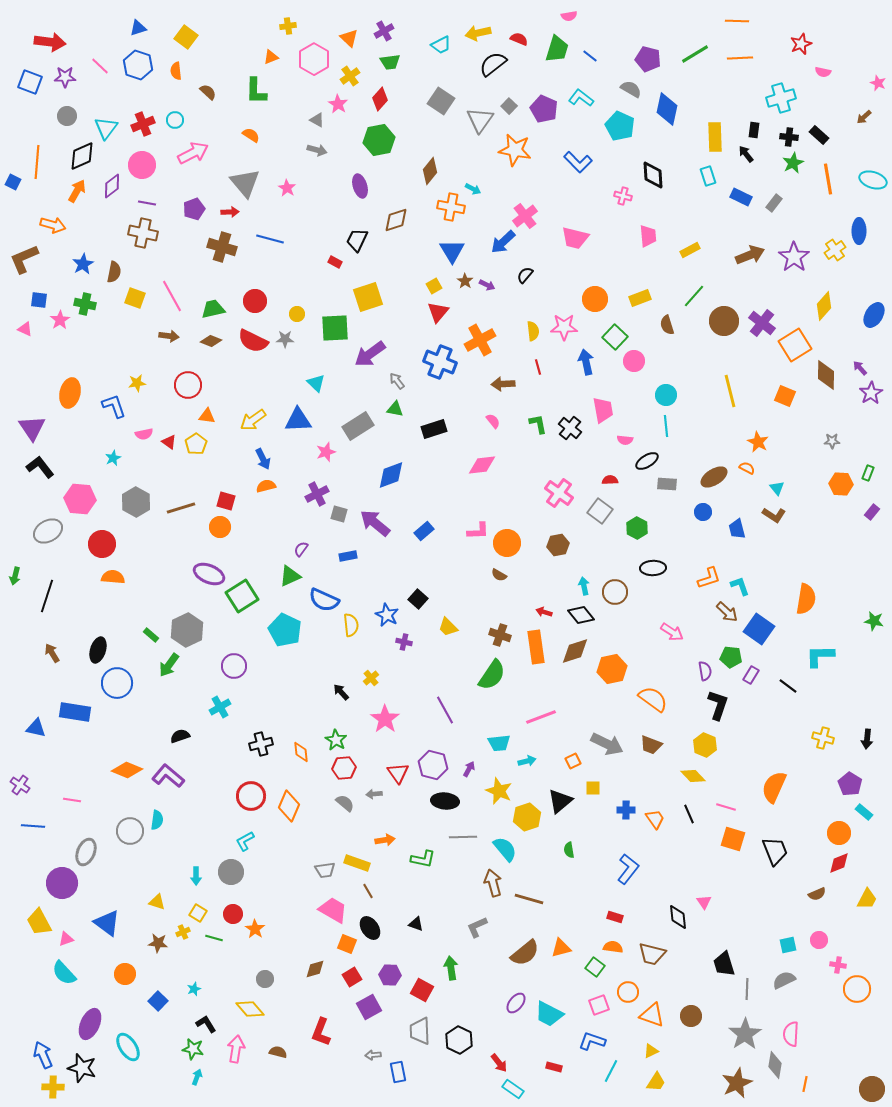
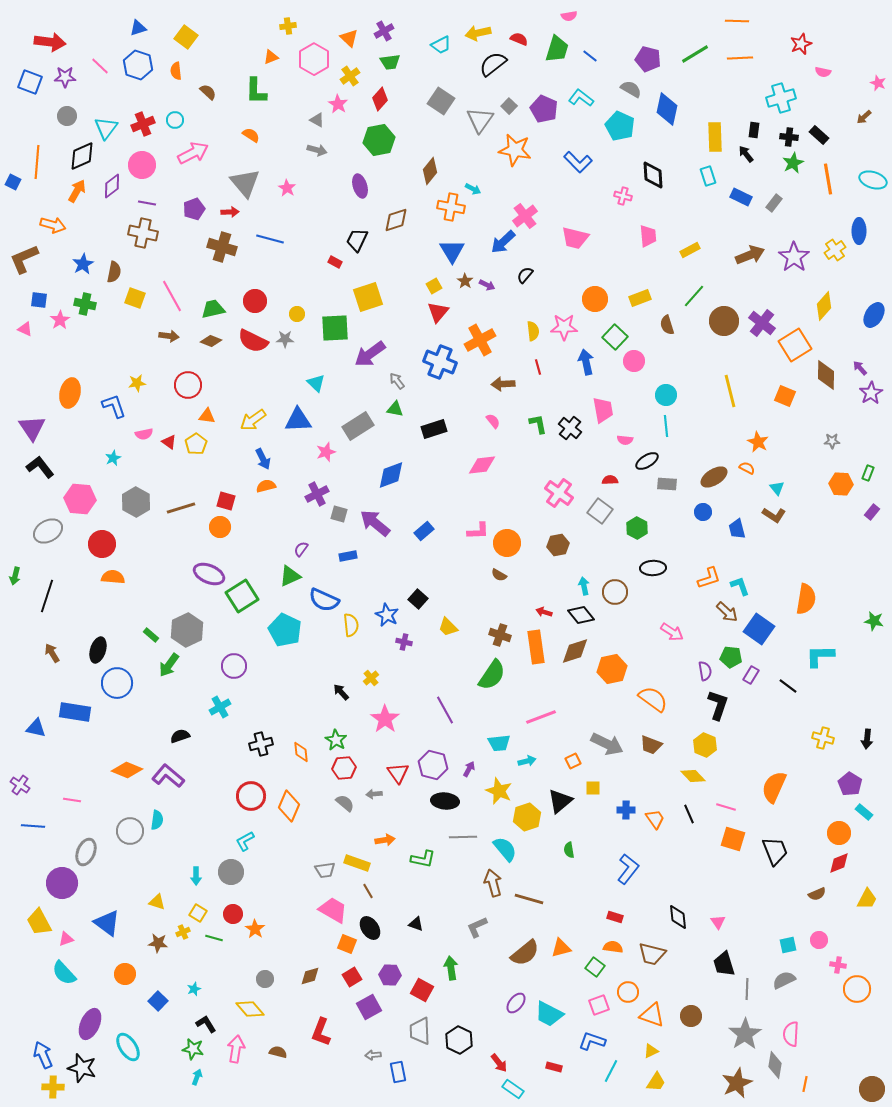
pink triangle at (704, 902): moved 14 px right, 20 px down
brown diamond at (315, 969): moved 5 px left, 7 px down
